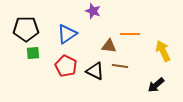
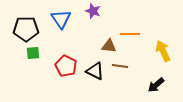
blue triangle: moved 6 px left, 15 px up; rotated 30 degrees counterclockwise
